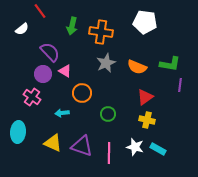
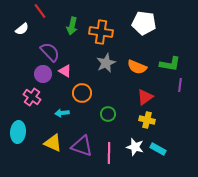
white pentagon: moved 1 px left, 1 px down
